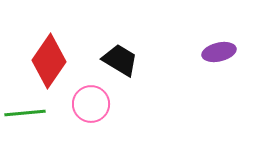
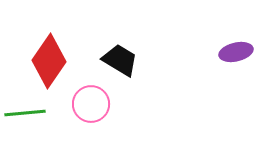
purple ellipse: moved 17 px right
